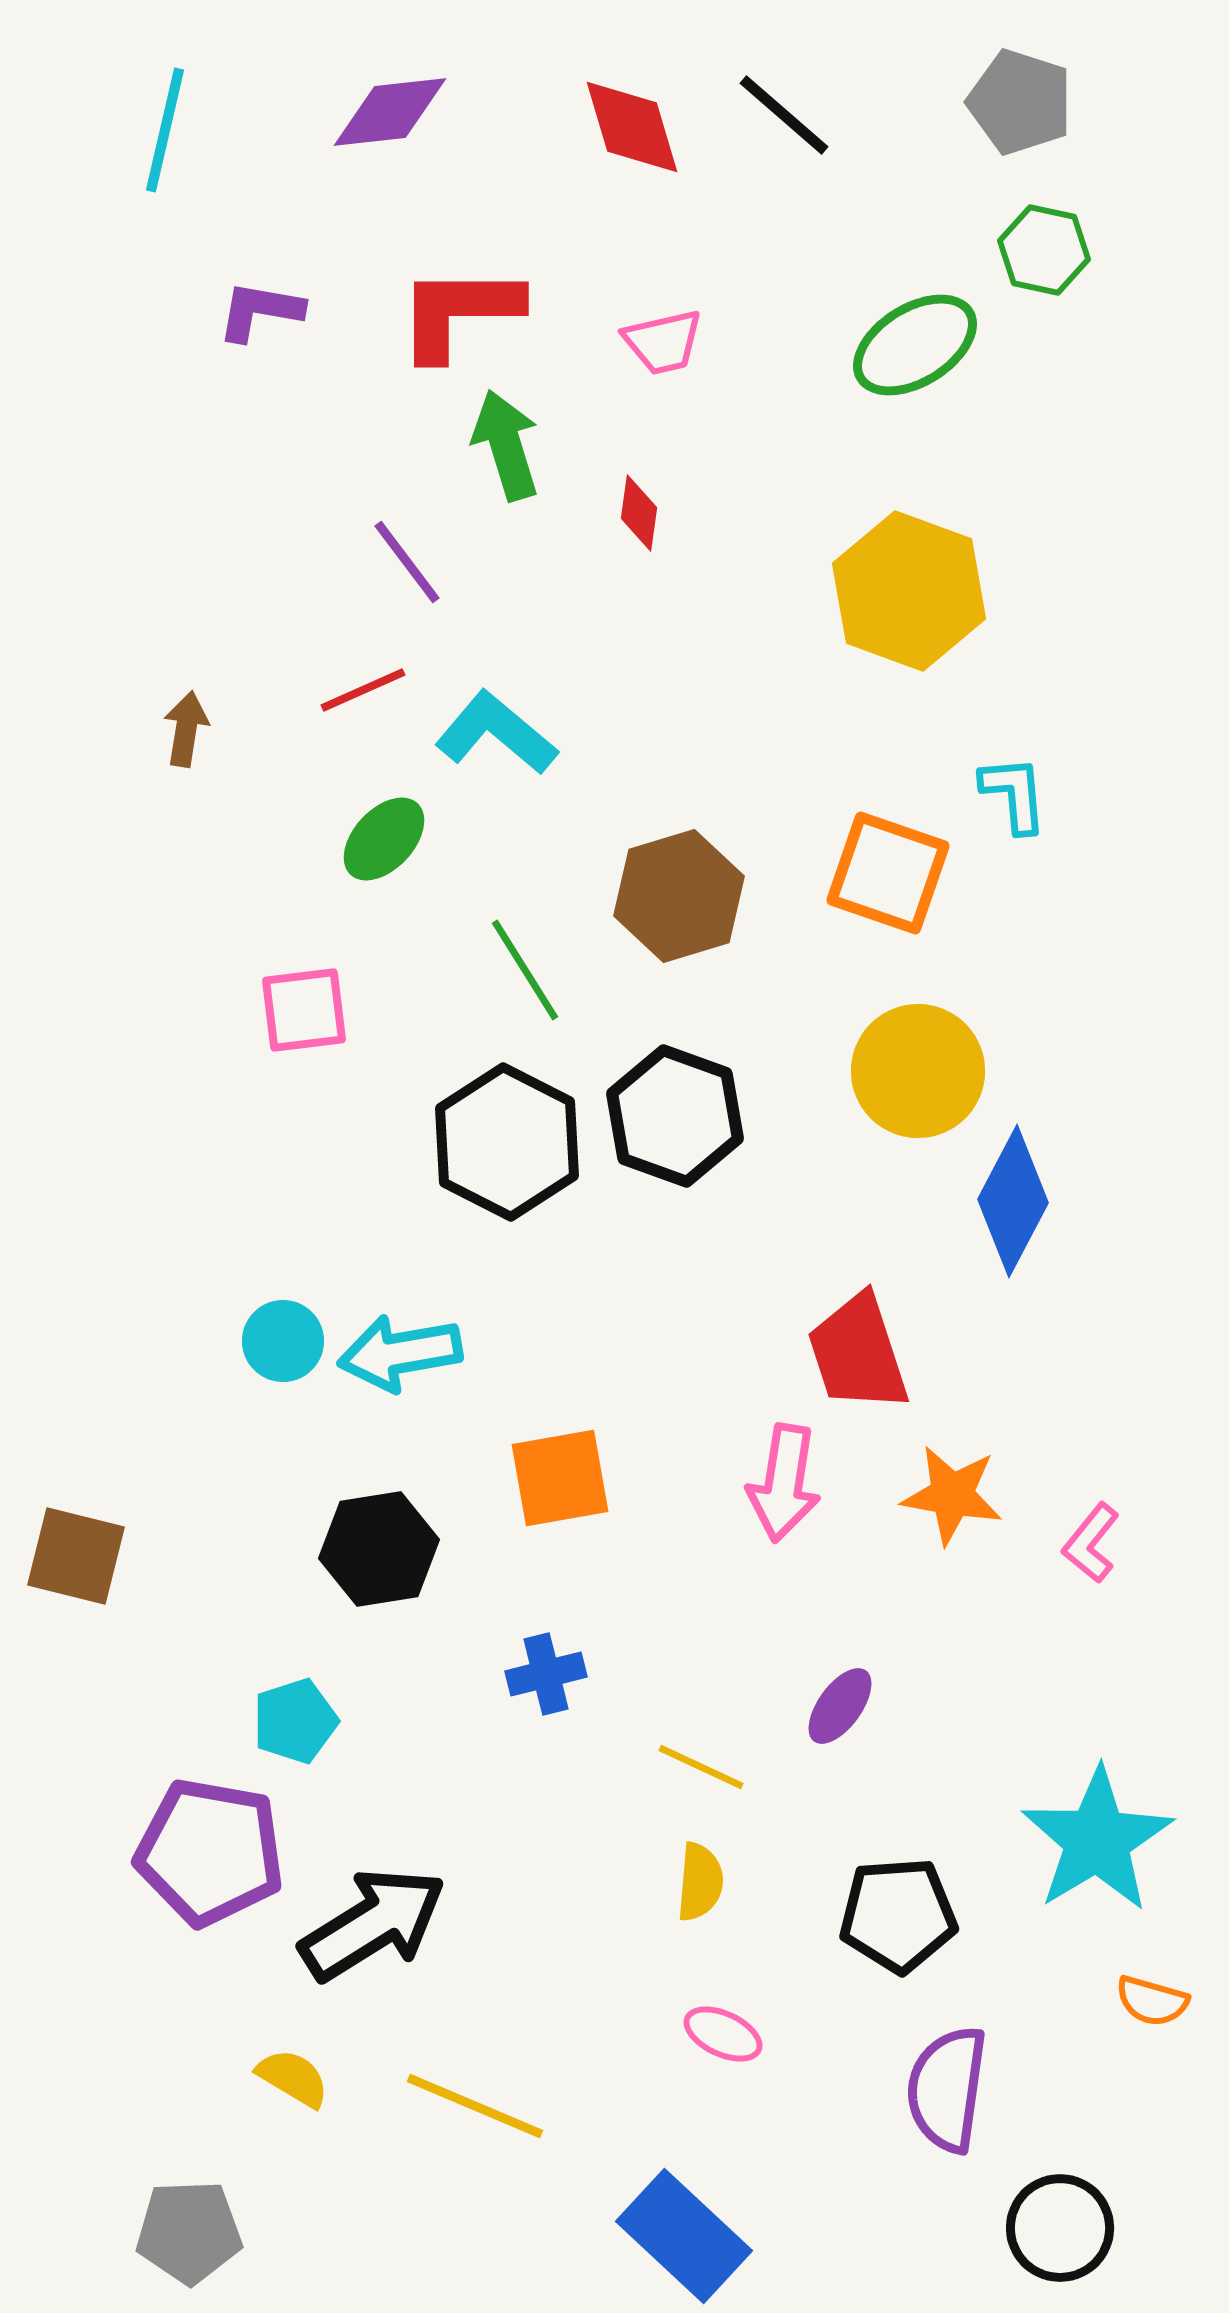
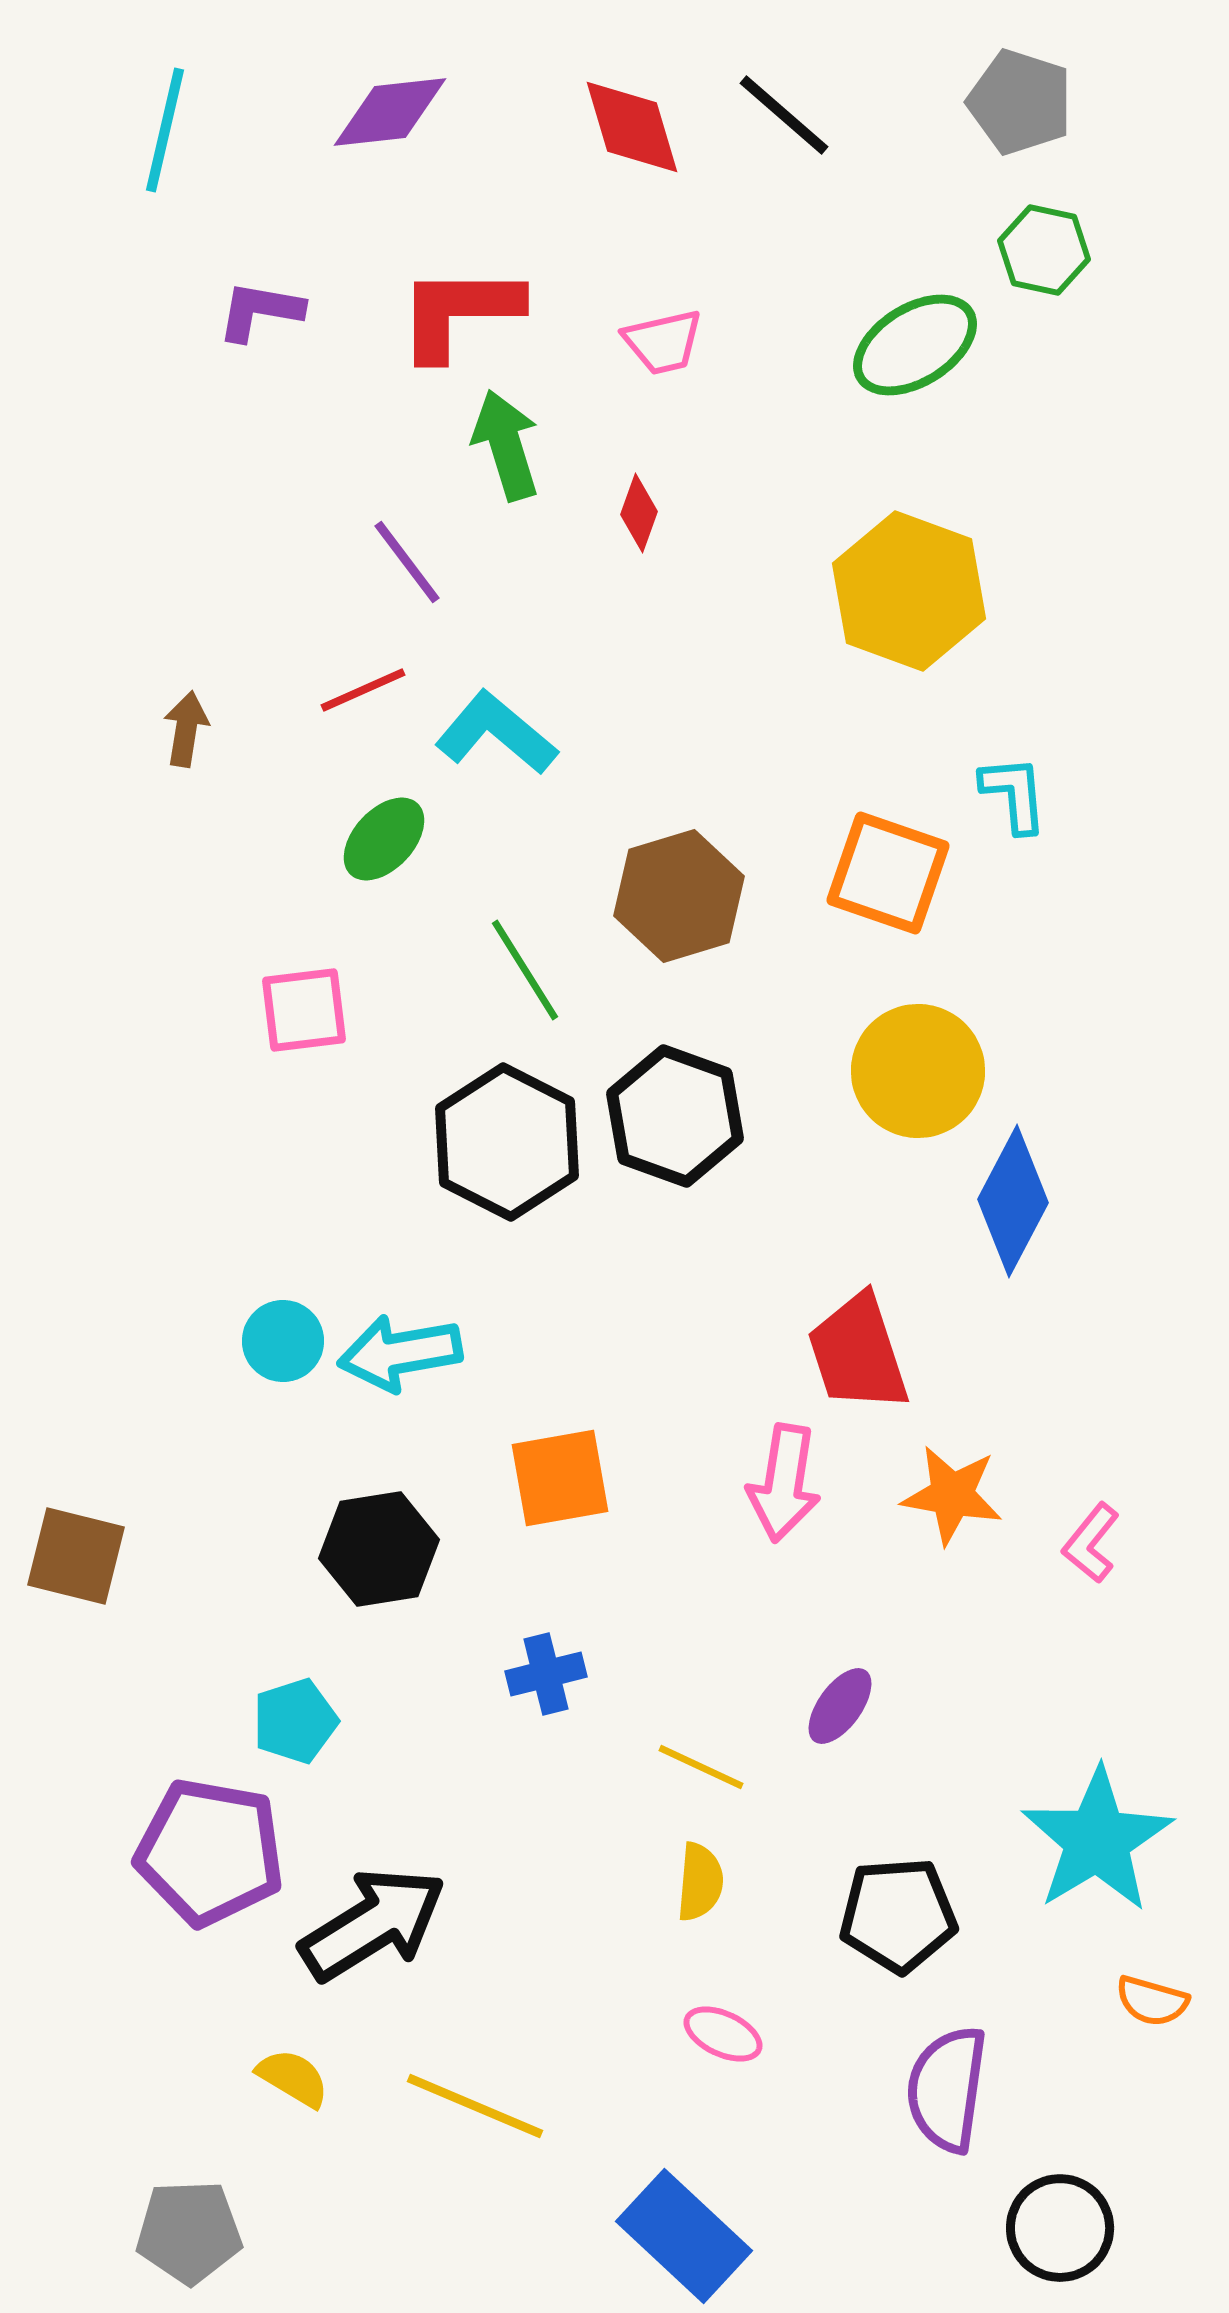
red diamond at (639, 513): rotated 12 degrees clockwise
